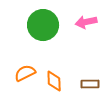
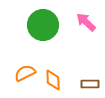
pink arrow: rotated 55 degrees clockwise
orange diamond: moved 1 px left, 1 px up
